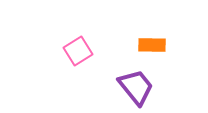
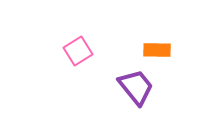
orange rectangle: moved 5 px right, 5 px down
